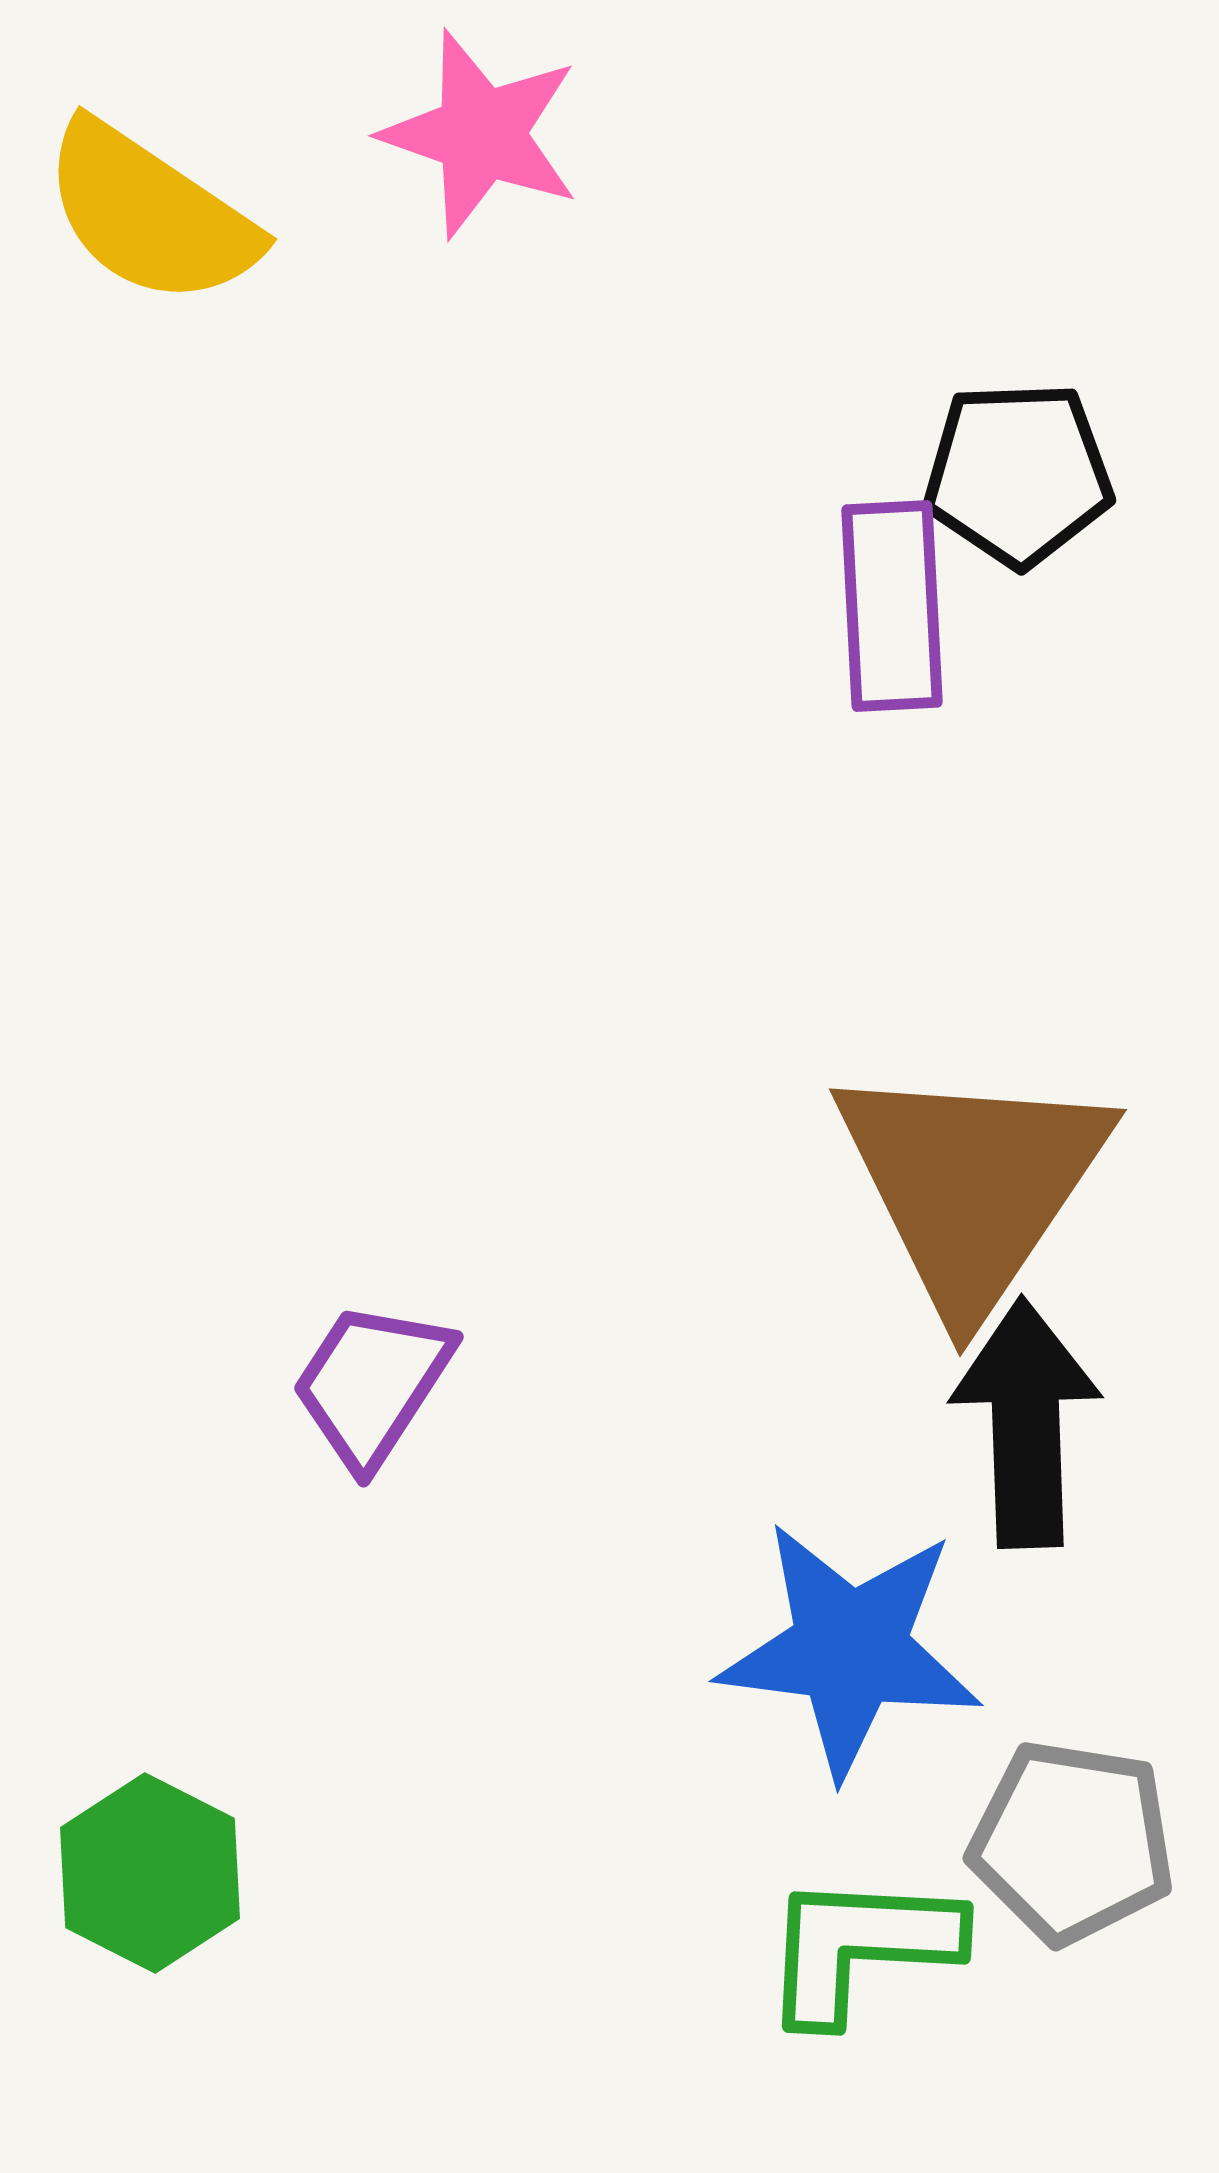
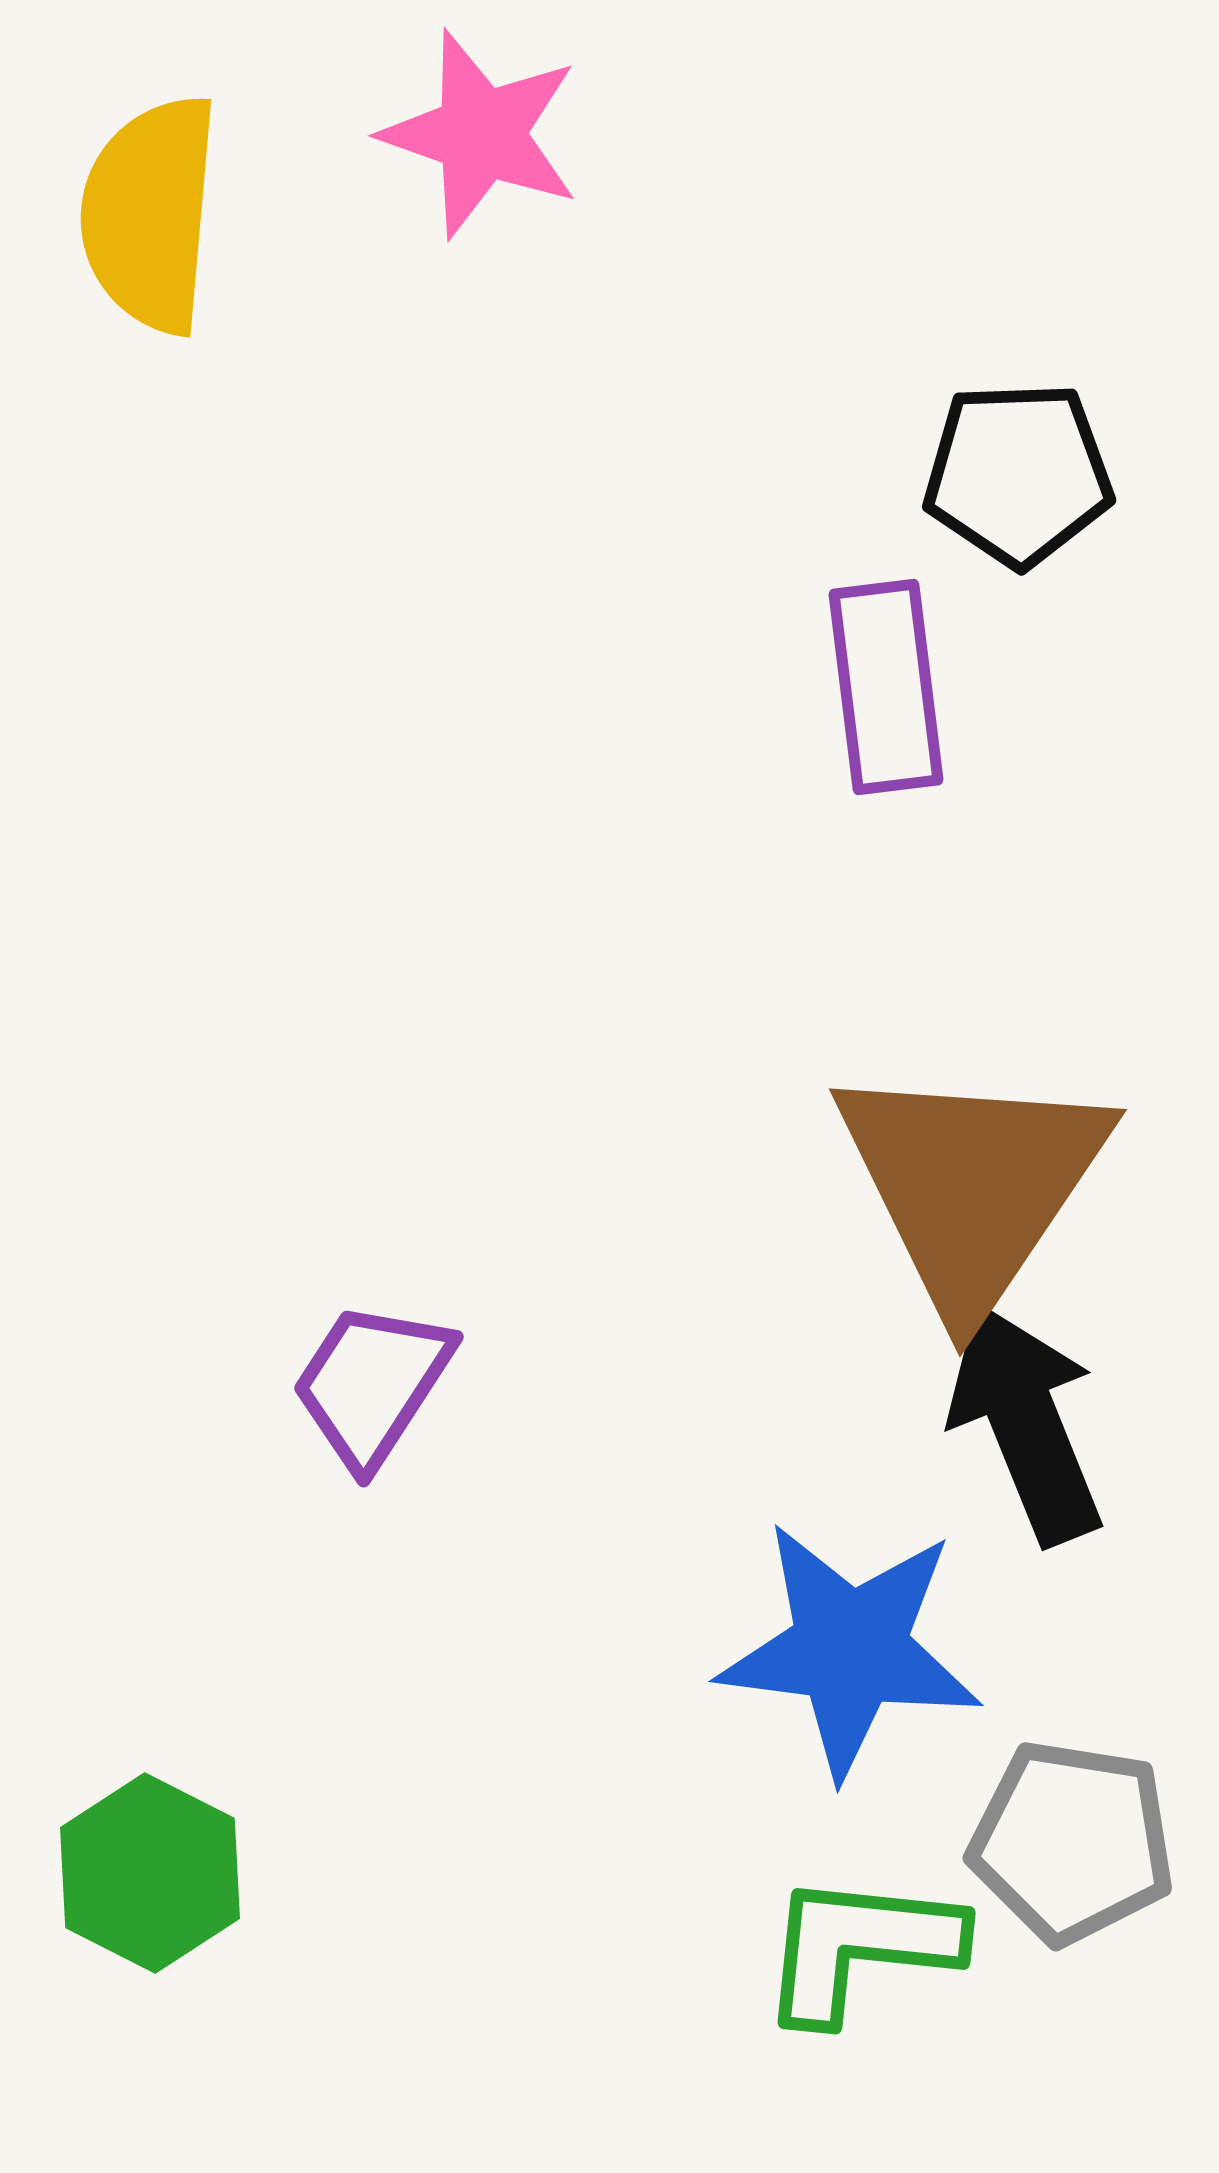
yellow semicircle: rotated 61 degrees clockwise
purple rectangle: moved 6 px left, 81 px down; rotated 4 degrees counterclockwise
black arrow: rotated 20 degrees counterclockwise
green L-shape: rotated 3 degrees clockwise
